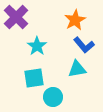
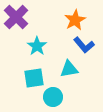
cyan triangle: moved 8 px left
